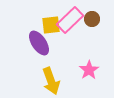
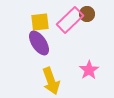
brown circle: moved 5 px left, 5 px up
yellow square: moved 11 px left, 3 px up
